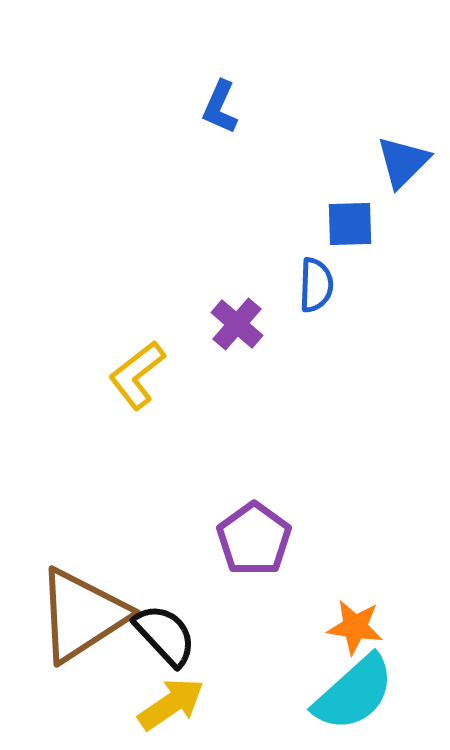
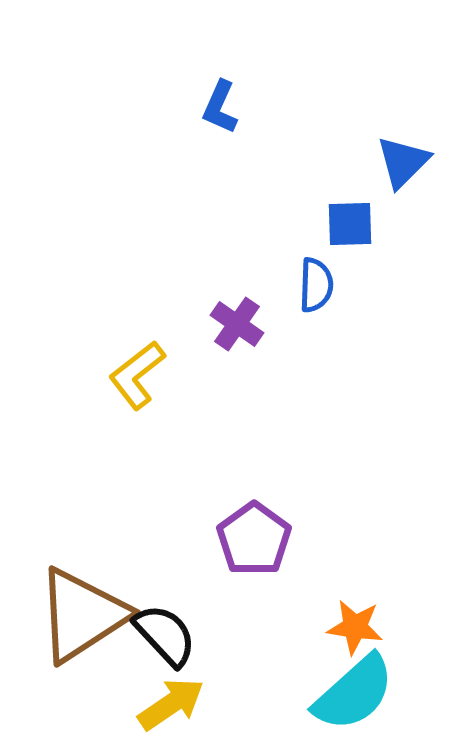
purple cross: rotated 6 degrees counterclockwise
